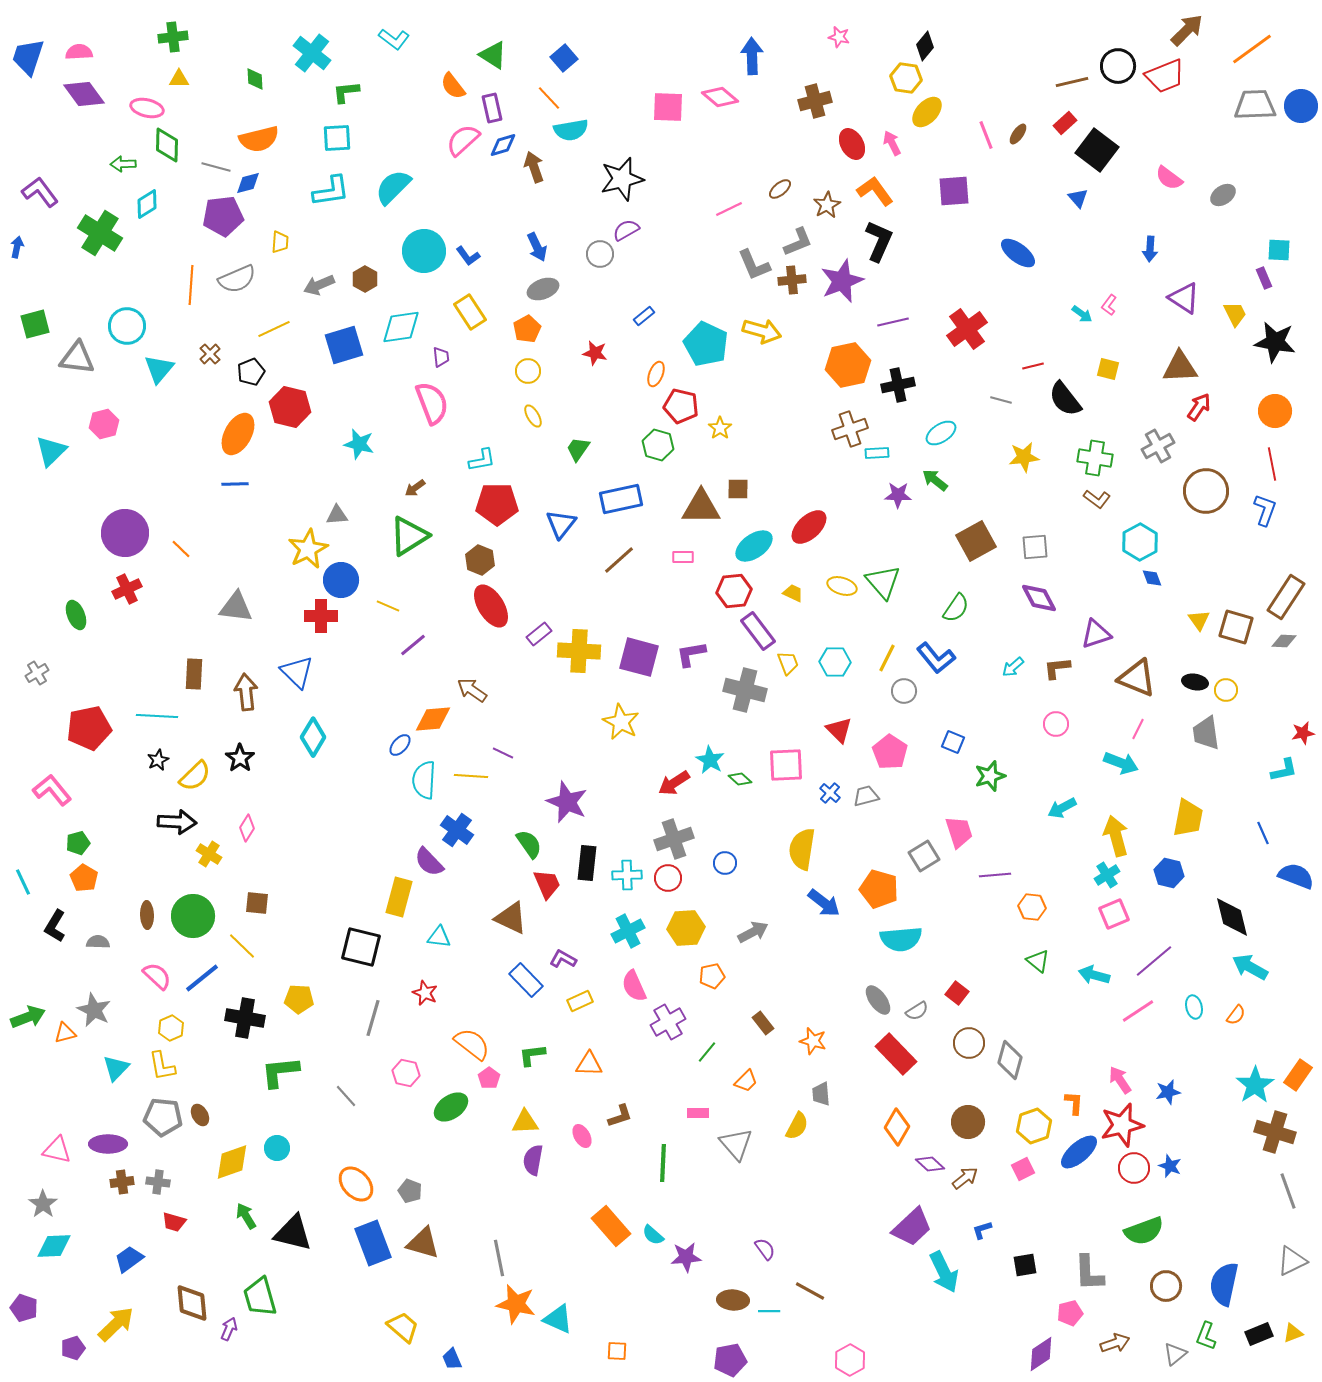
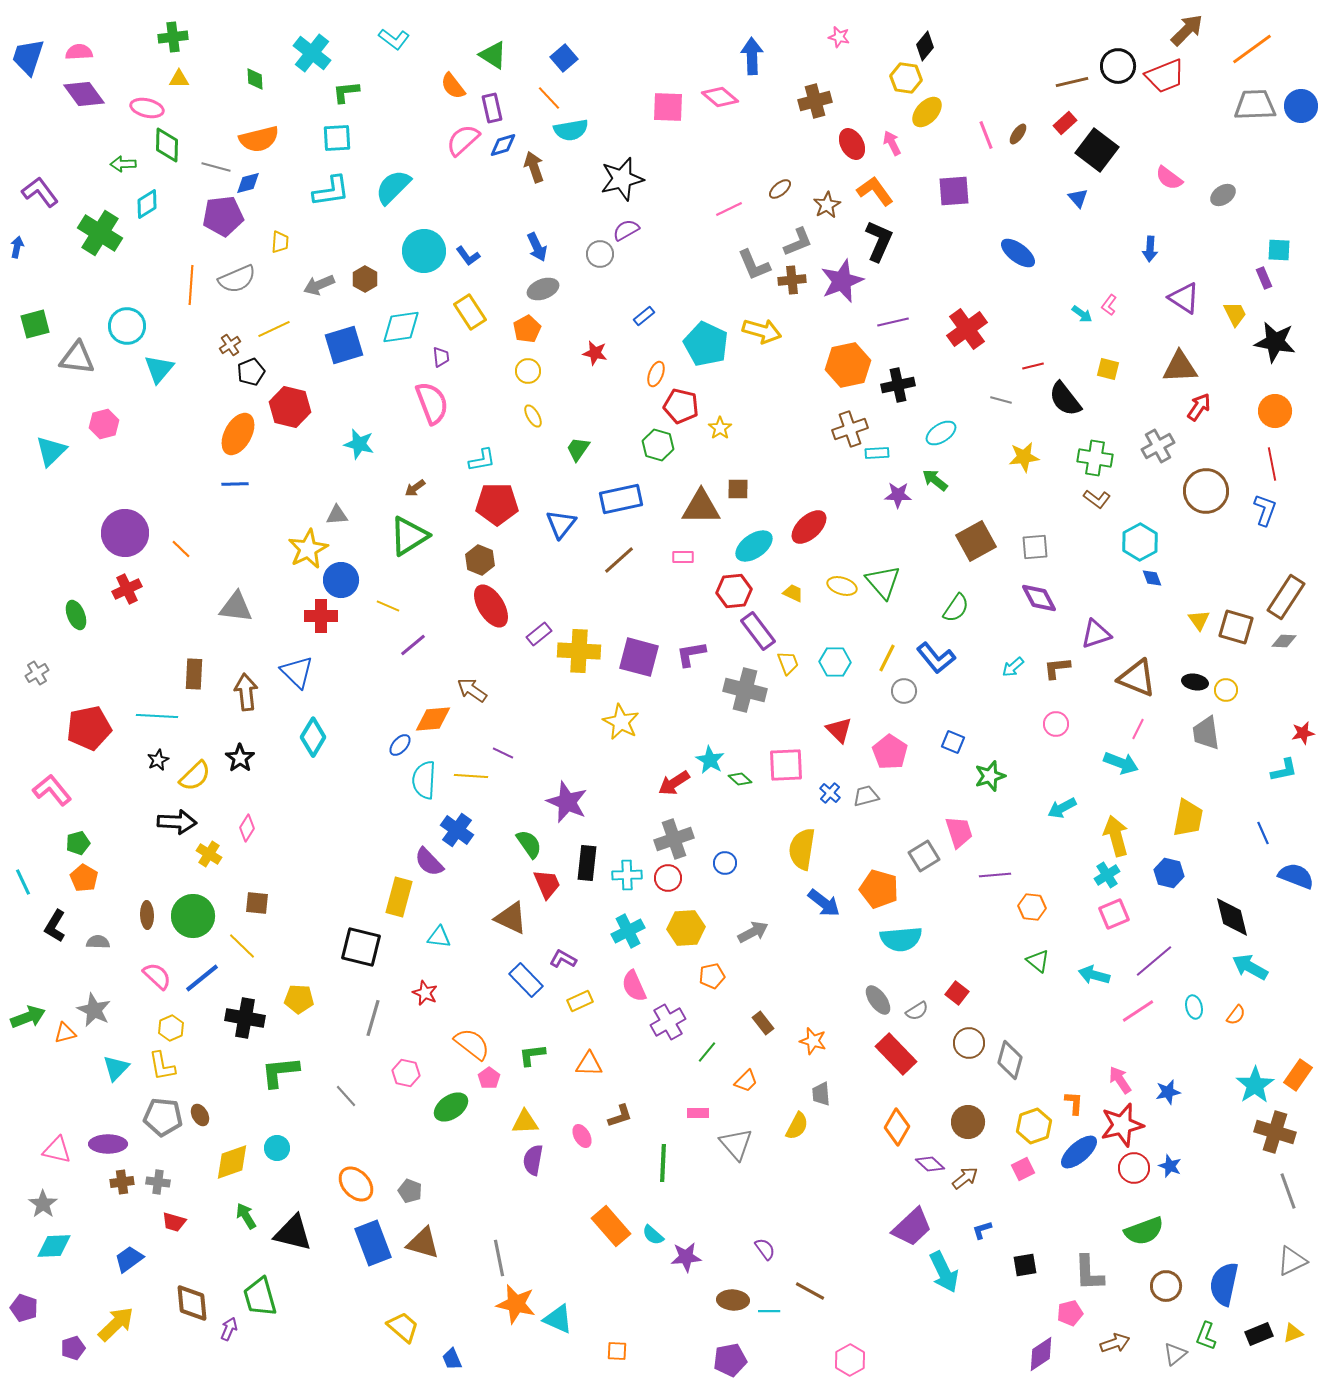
brown cross at (210, 354): moved 20 px right, 9 px up; rotated 10 degrees clockwise
